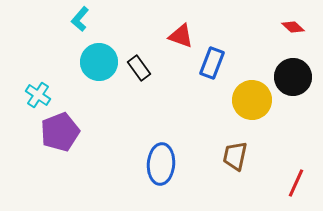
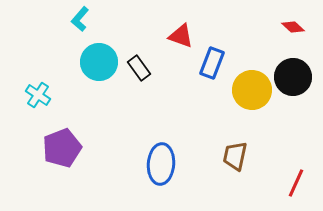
yellow circle: moved 10 px up
purple pentagon: moved 2 px right, 16 px down
